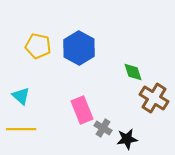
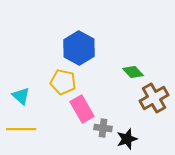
yellow pentagon: moved 25 px right, 36 px down
green diamond: rotated 25 degrees counterclockwise
brown cross: rotated 28 degrees clockwise
pink rectangle: moved 1 px up; rotated 8 degrees counterclockwise
gray cross: rotated 24 degrees counterclockwise
black star: rotated 10 degrees counterclockwise
